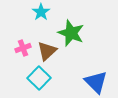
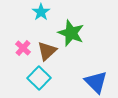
pink cross: rotated 28 degrees counterclockwise
